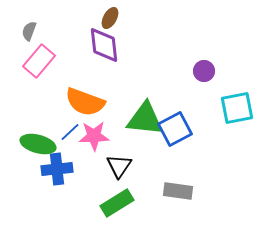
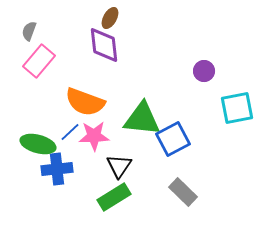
green triangle: moved 3 px left
blue square: moved 2 px left, 10 px down
gray rectangle: moved 5 px right, 1 px down; rotated 36 degrees clockwise
green rectangle: moved 3 px left, 6 px up
